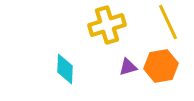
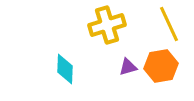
yellow line: moved 1 px right, 2 px down
